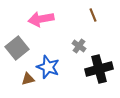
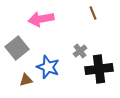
brown line: moved 2 px up
gray cross: moved 1 px right, 5 px down; rotated 16 degrees clockwise
black cross: rotated 8 degrees clockwise
brown triangle: moved 2 px left, 1 px down
